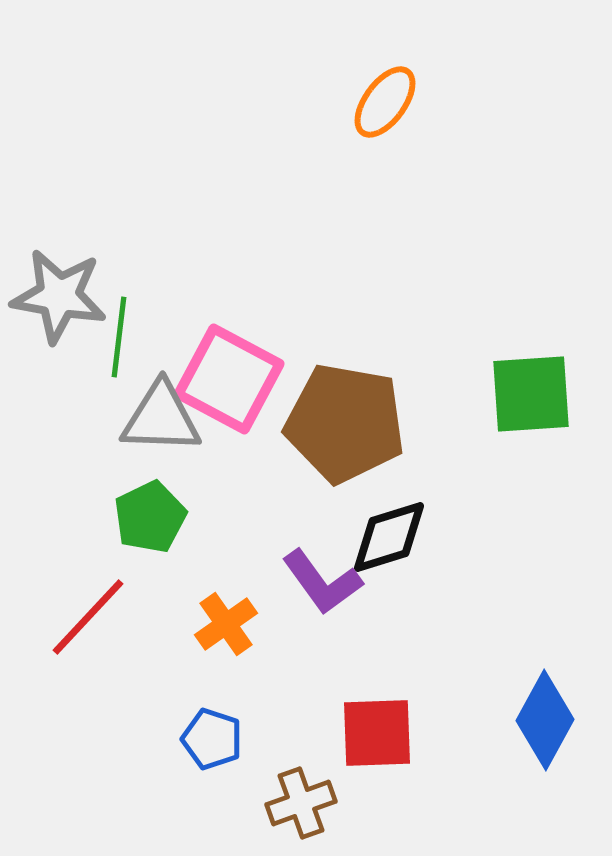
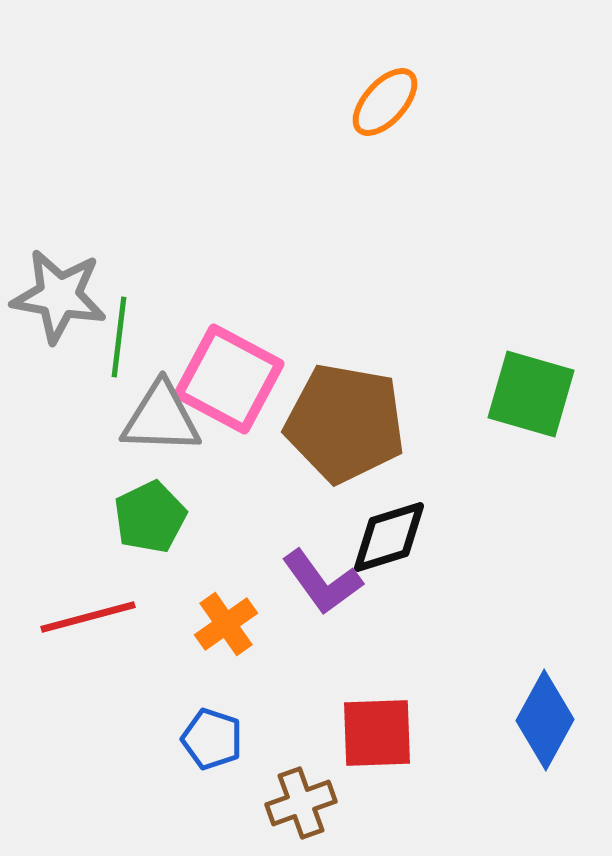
orange ellipse: rotated 6 degrees clockwise
green square: rotated 20 degrees clockwise
red line: rotated 32 degrees clockwise
